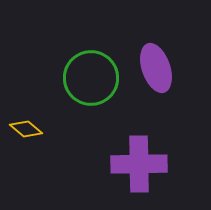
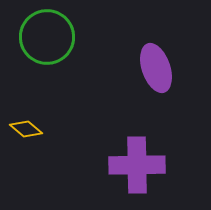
green circle: moved 44 px left, 41 px up
purple cross: moved 2 px left, 1 px down
